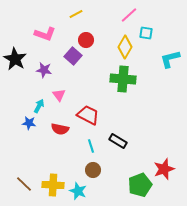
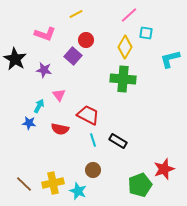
cyan line: moved 2 px right, 6 px up
yellow cross: moved 2 px up; rotated 15 degrees counterclockwise
